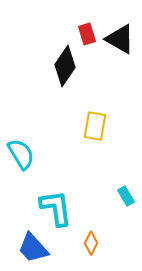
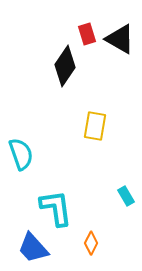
cyan semicircle: rotated 12 degrees clockwise
